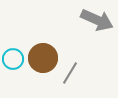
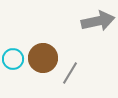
gray arrow: moved 1 px right, 1 px down; rotated 36 degrees counterclockwise
